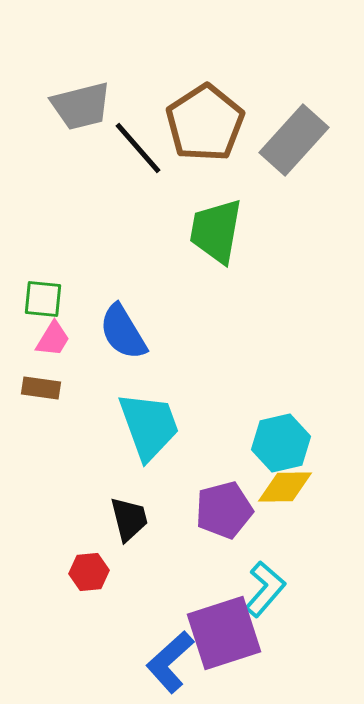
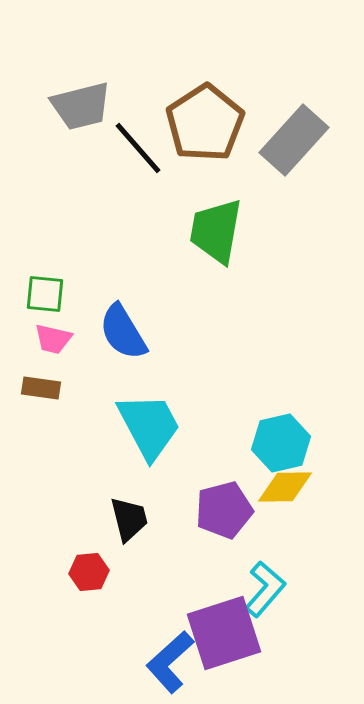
green square: moved 2 px right, 5 px up
pink trapezoid: rotated 72 degrees clockwise
cyan trapezoid: rotated 8 degrees counterclockwise
